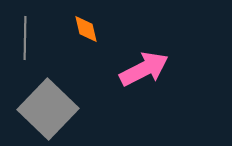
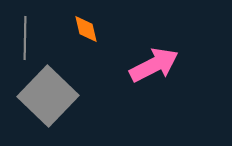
pink arrow: moved 10 px right, 4 px up
gray square: moved 13 px up
